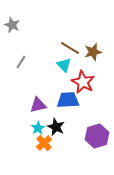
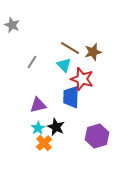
gray line: moved 11 px right
red star: moved 1 px left, 3 px up; rotated 10 degrees counterclockwise
blue trapezoid: moved 3 px right, 3 px up; rotated 85 degrees counterclockwise
